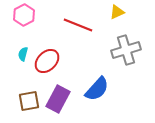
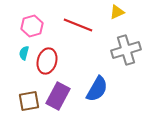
pink hexagon: moved 8 px right, 11 px down; rotated 10 degrees clockwise
cyan semicircle: moved 1 px right, 1 px up
red ellipse: rotated 30 degrees counterclockwise
blue semicircle: rotated 12 degrees counterclockwise
purple rectangle: moved 3 px up
